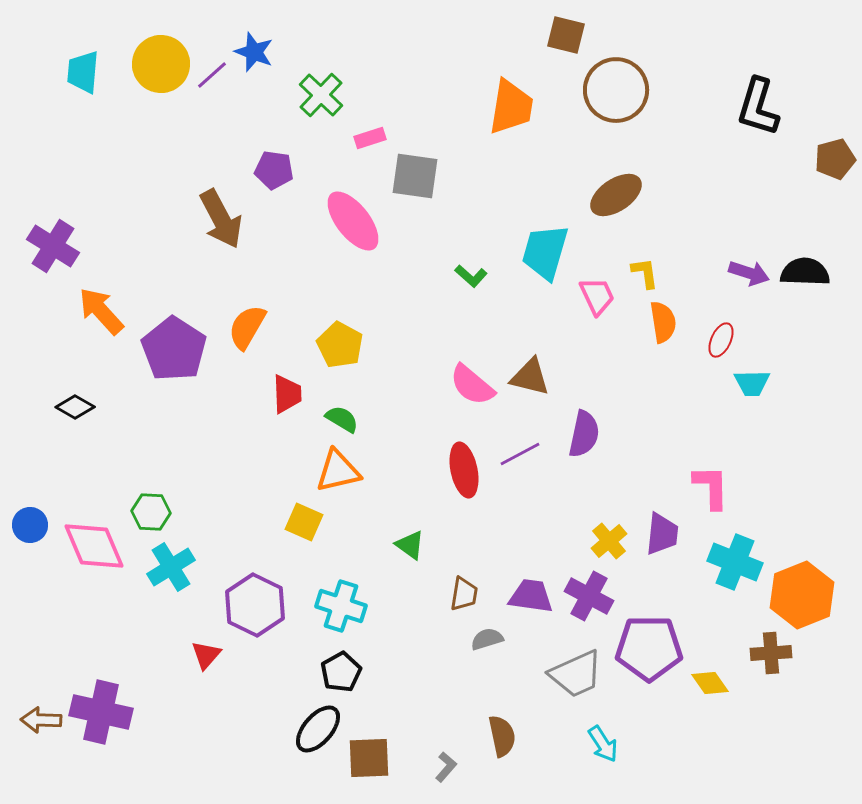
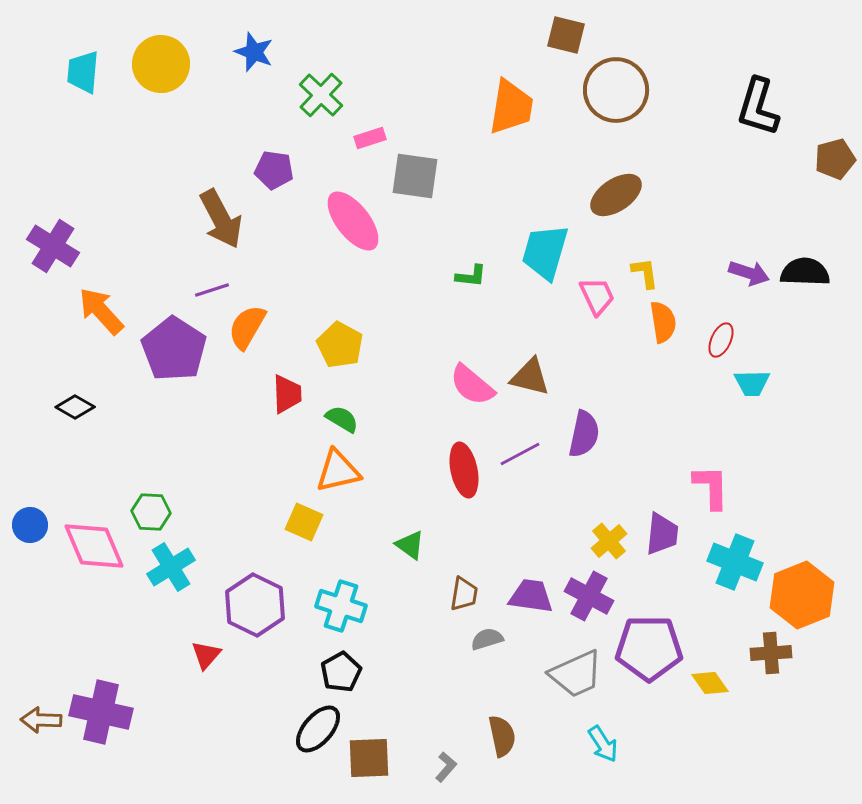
purple line at (212, 75): moved 215 px down; rotated 24 degrees clockwise
green L-shape at (471, 276): rotated 36 degrees counterclockwise
